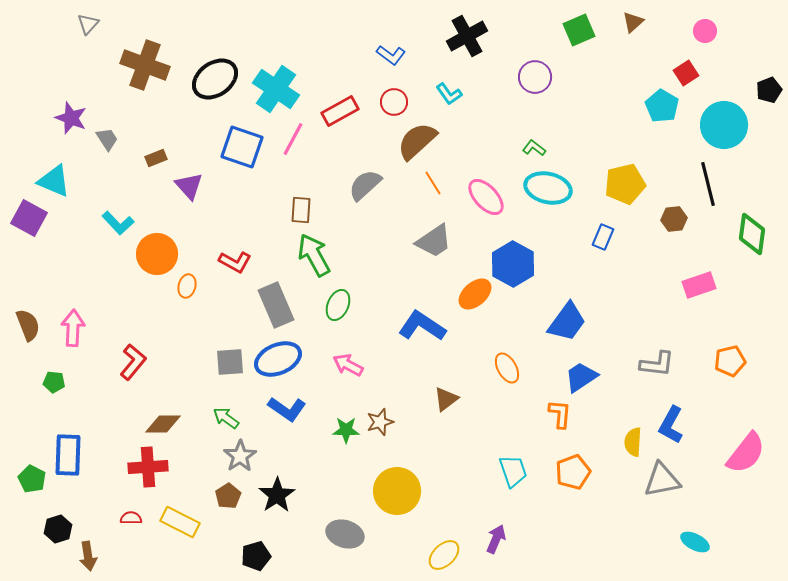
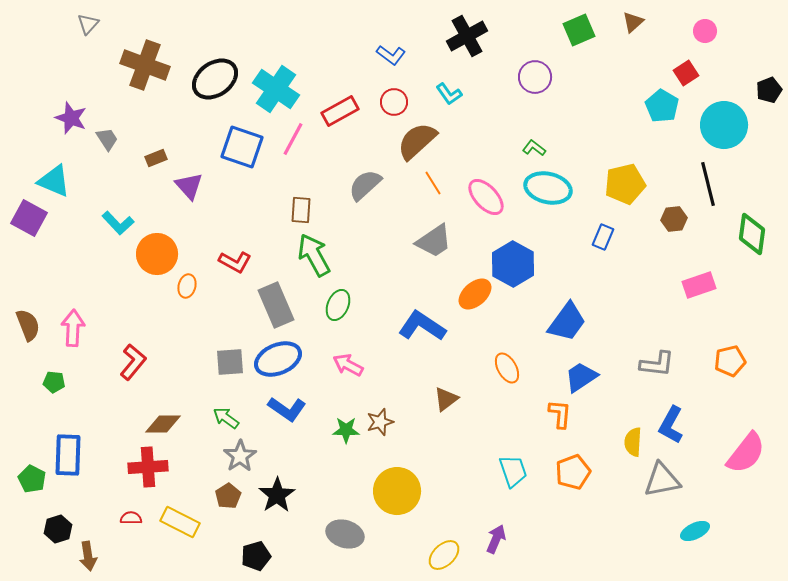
cyan ellipse at (695, 542): moved 11 px up; rotated 52 degrees counterclockwise
